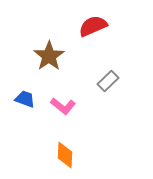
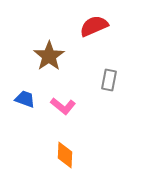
red semicircle: moved 1 px right
gray rectangle: moved 1 px right, 1 px up; rotated 35 degrees counterclockwise
